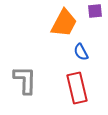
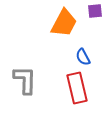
blue semicircle: moved 2 px right, 5 px down
